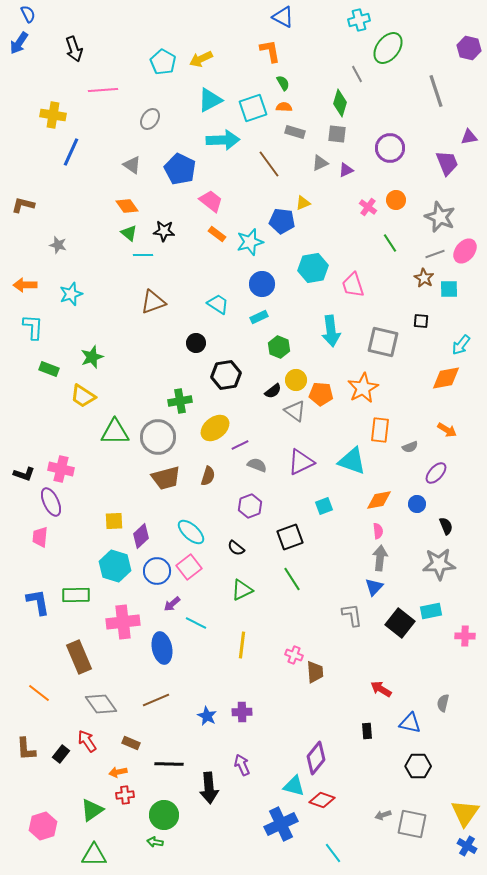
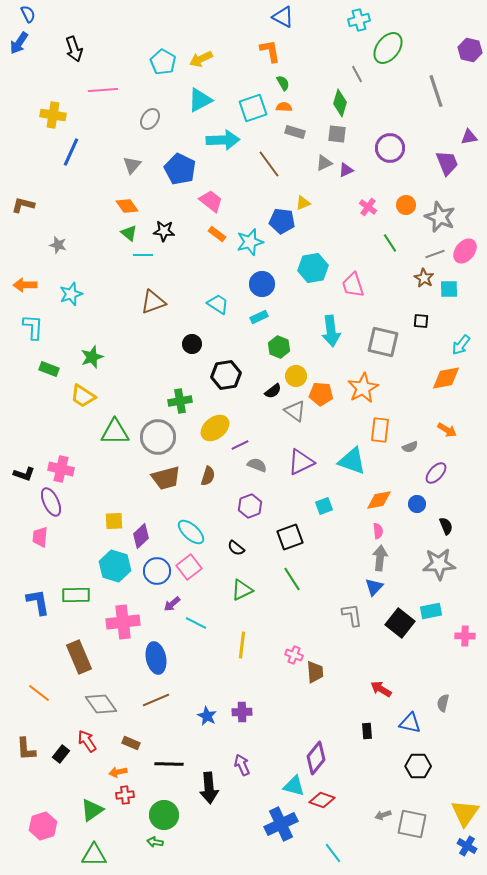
purple hexagon at (469, 48): moved 1 px right, 2 px down
cyan triangle at (210, 100): moved 10 px left
gray triangle at (320, 163): moved 4 px right
gray triangle at (132, 165): rotated 36 degrees clockwise
orange circle at (396, 200): moved 10 px right, 5 px down
black circle at (196, 343): moved 4 px left, 1 px down
yellow circle at (296, 380): moved 4 px up
blue ellipse at (162, 648): moved 6 px left, 10 px down
